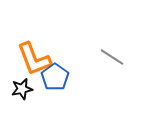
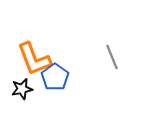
gray line: rotated 35 degrees clockwise
